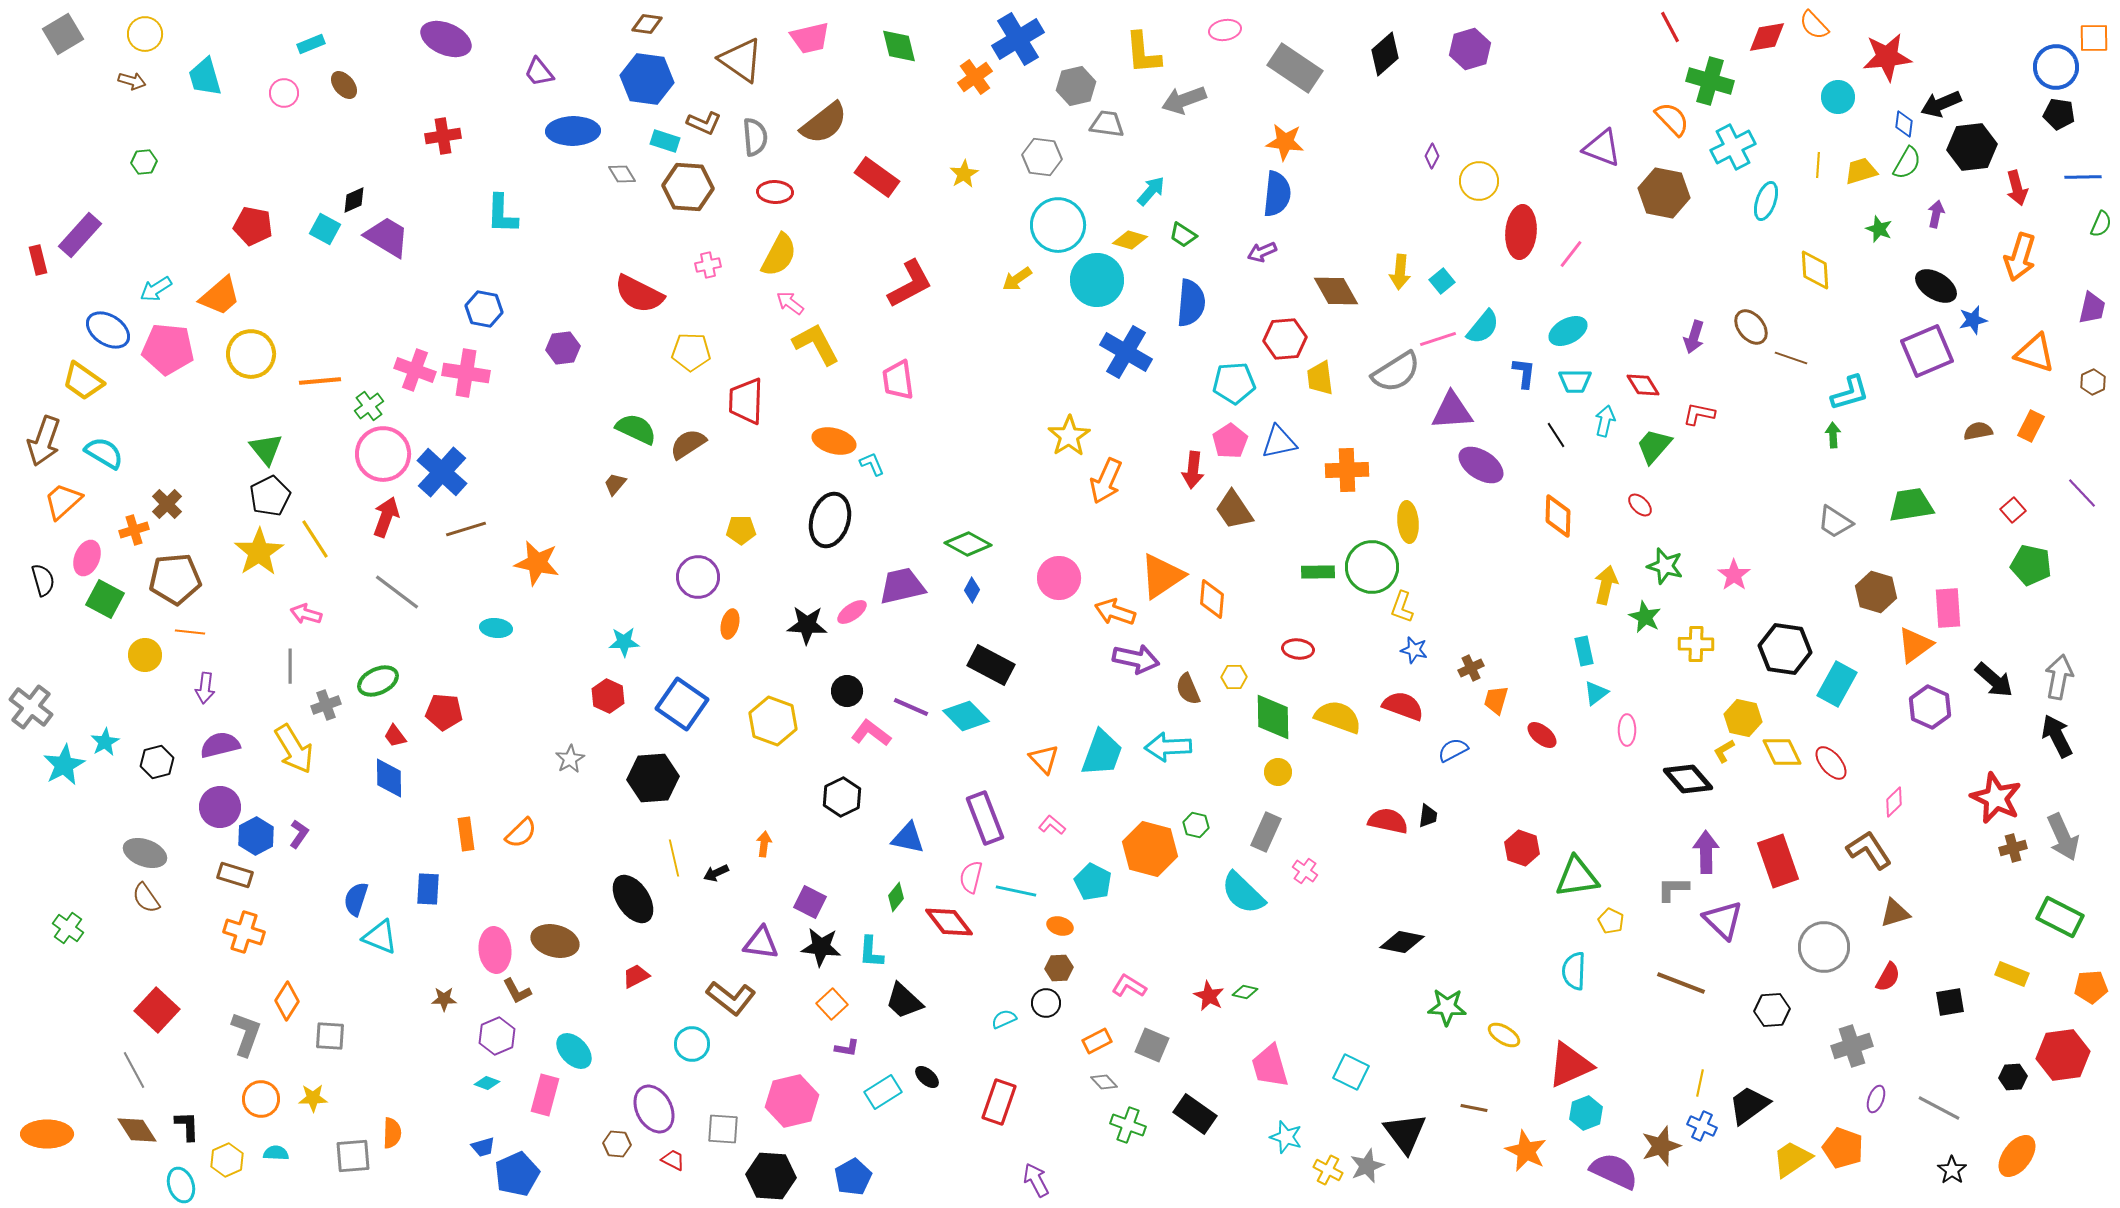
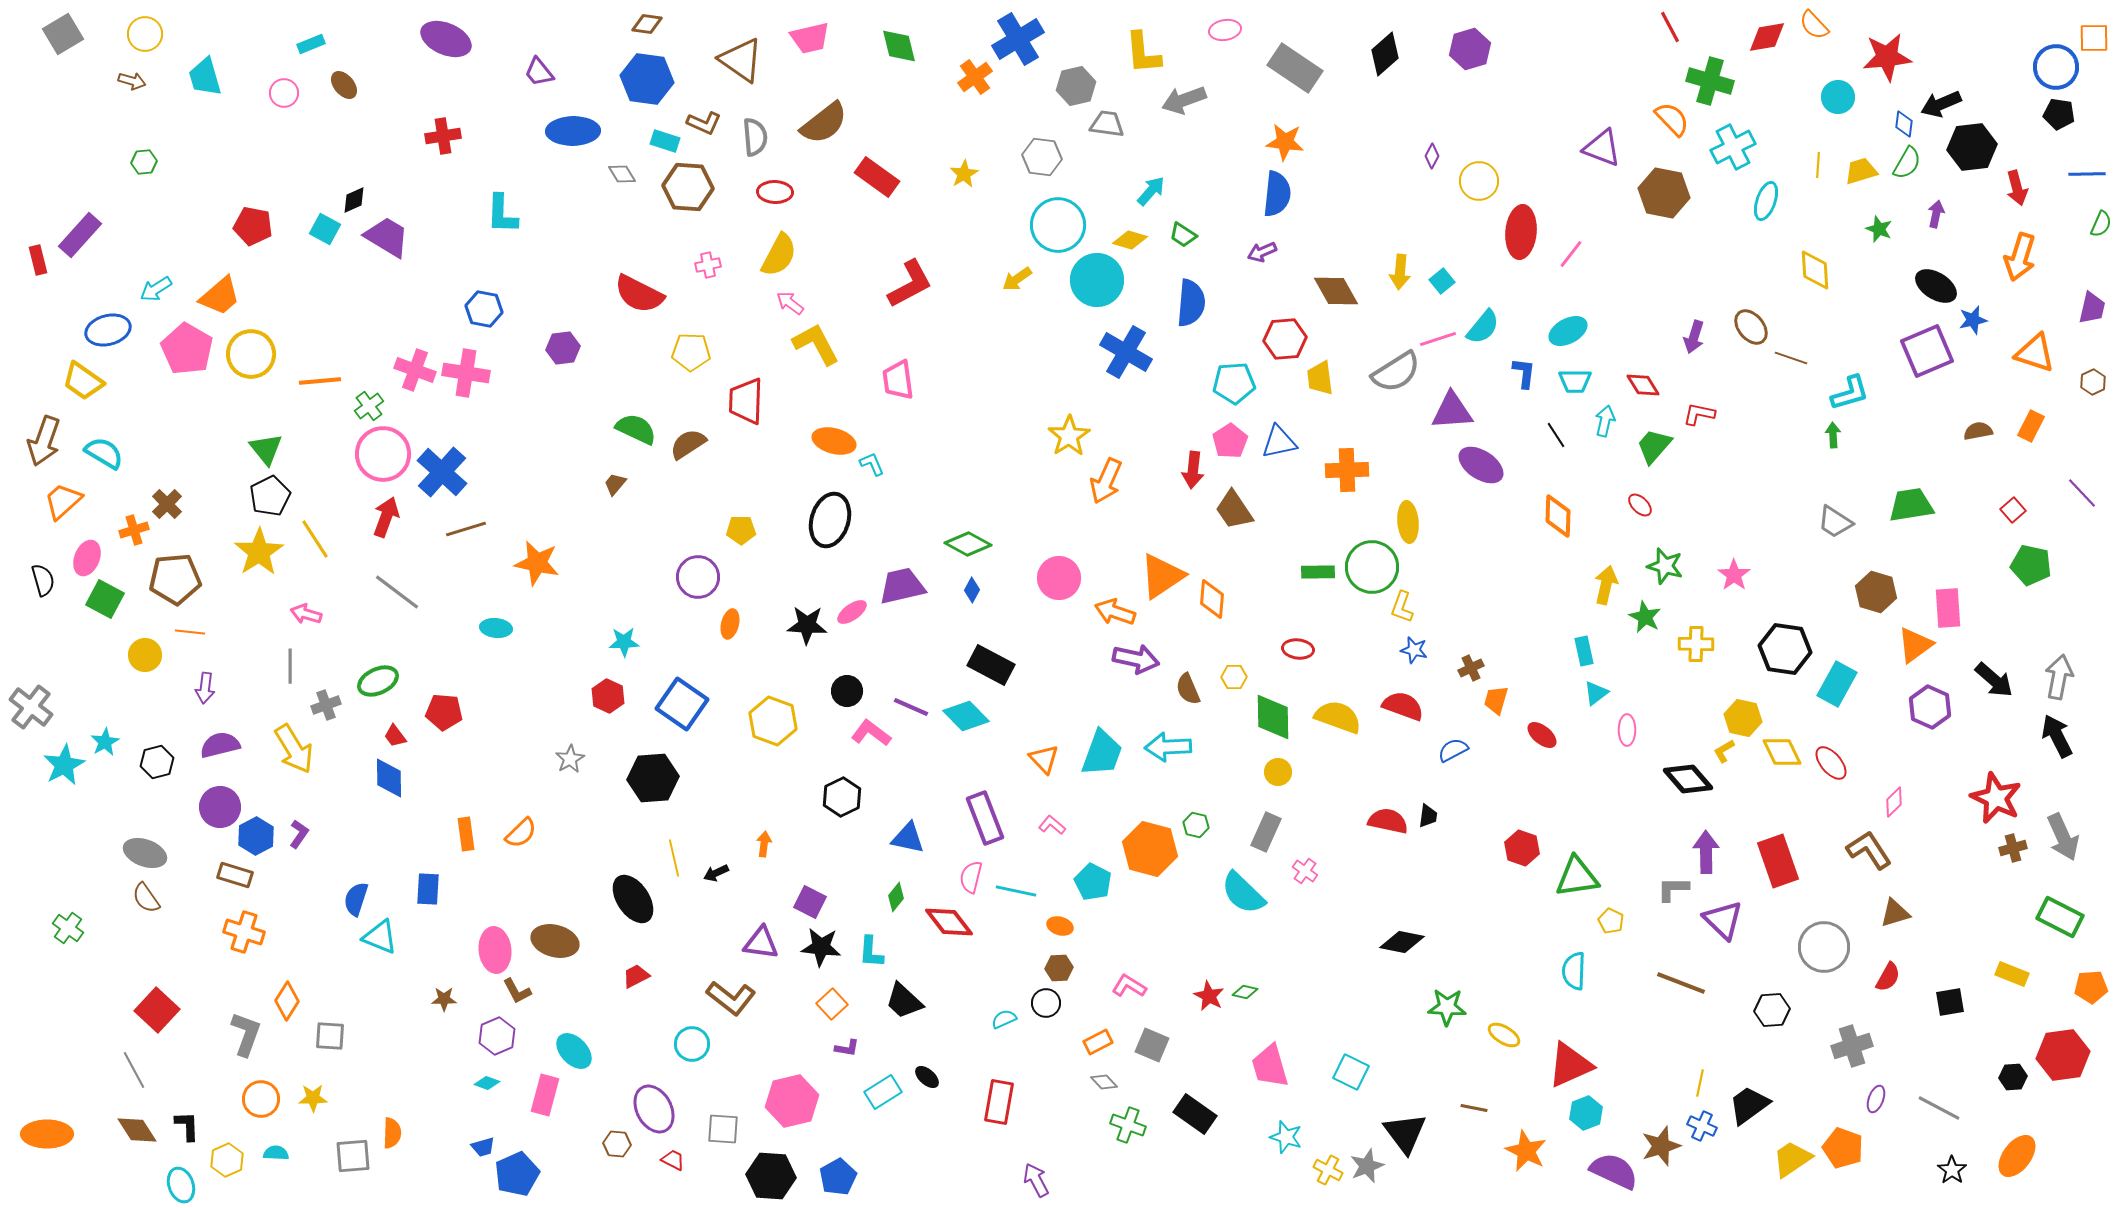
blue line at (2083, 177): moved 4 px right, 3 px up
blue ellipse at (108, 330): rotated 48 degrees counterclockwise
pink pentagon at (168, 349): moved 19 px right; rotated 24 degrees clockwise
orange rectangle at (1097, 1041): moved 1 px right, 1 px down
red rectangle at (999, 1102): rotated 9 degrees counterclockwise
blue pentagon at (853, 1177): moved 15 px left
